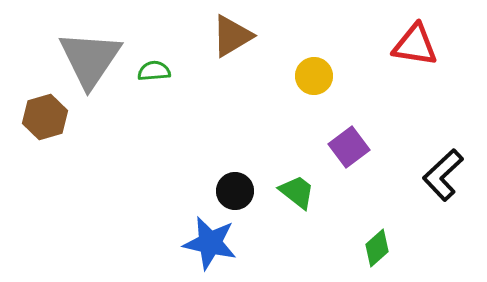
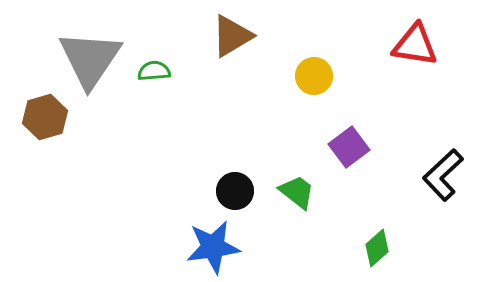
blue star: moved 3 px right, 4 px down; rotated 20 degrees counterclockwise
